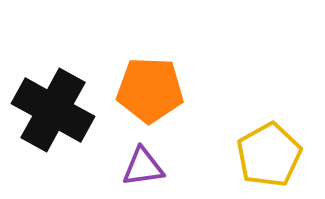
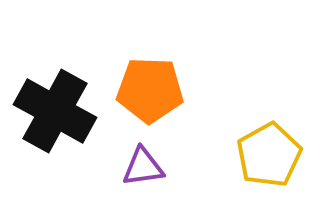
black cross: moved 2 px right, 1 px down
